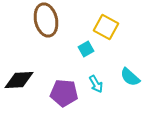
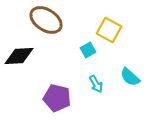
brown ellipse: rotated 44 degrees counterclockwise
yellow square: moved 3 px right, 3 px down
cyan square: moved 2 px right, 1 px down
black diamond: moved 24 px up
purple pentagon: moved 7 px left, 5 px down; rotated 8 degrees clockwise
